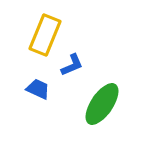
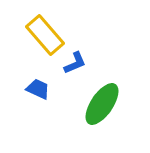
yellow rectangle: rotated 63 degrees counterclockwise
blue L-shape: moved 3 px right, 2 px up
